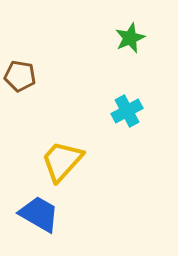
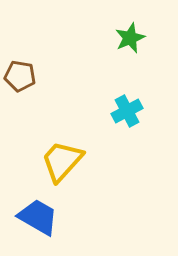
blue trapezoid: moved 1 px left, 3 px down
